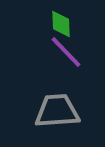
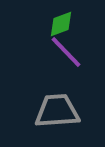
green diamond: rotated 72 degrees clockwise
